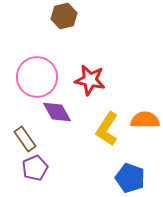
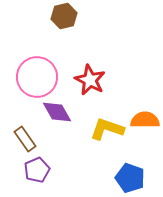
red star: rotated 16 degrees clockwise
yellow L-shape: rotated 76 degrees clockwise
purple pentagon: moved 2 px right, 2 px down
